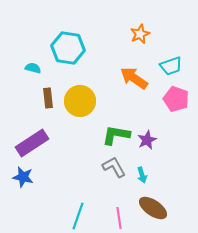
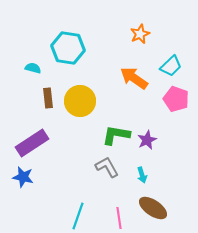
cyan trapezoid: rotated 25 degrees counterclockwise
gray L-shape: moved 7 px left
